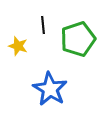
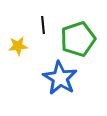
yellow star: rotated 24 degrees counterclockwise
blue star: moved 10 px right, 11 px up
